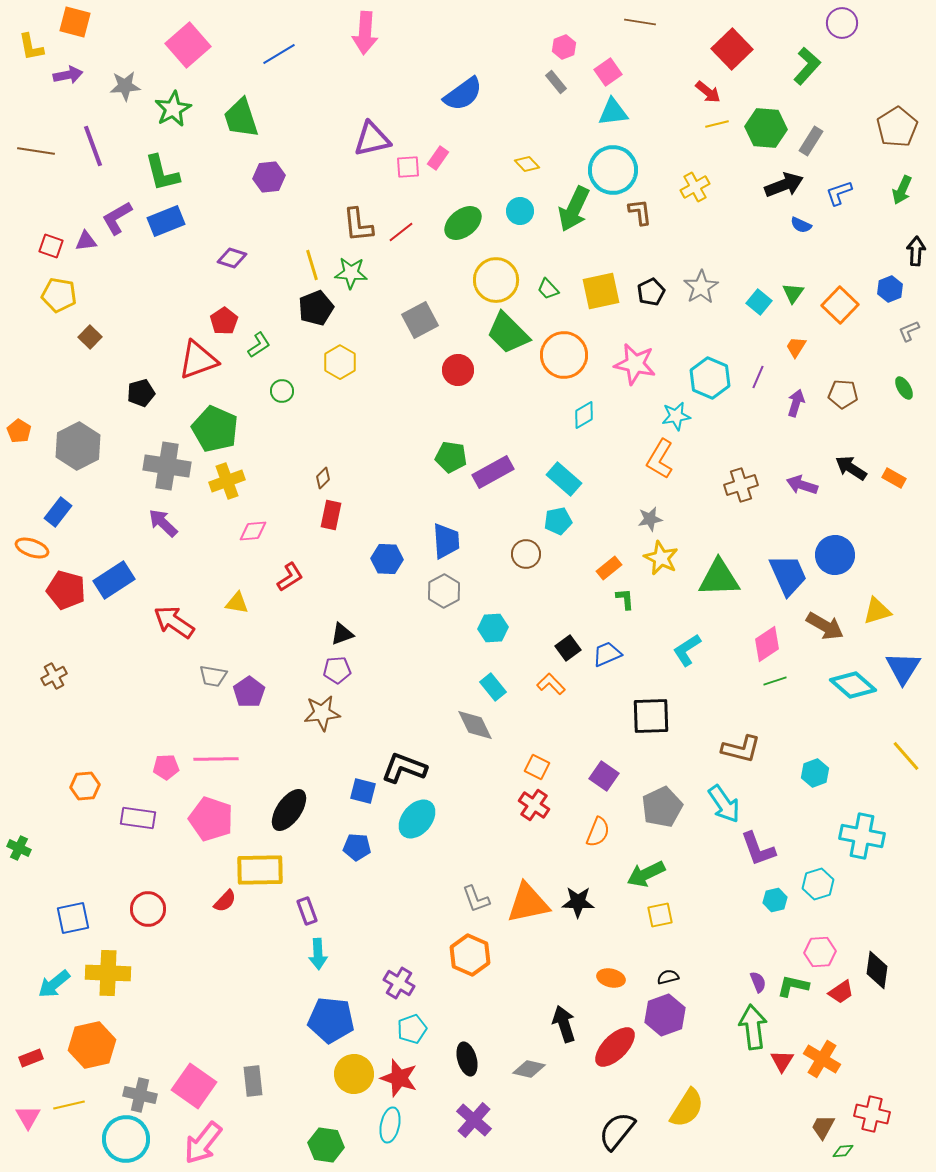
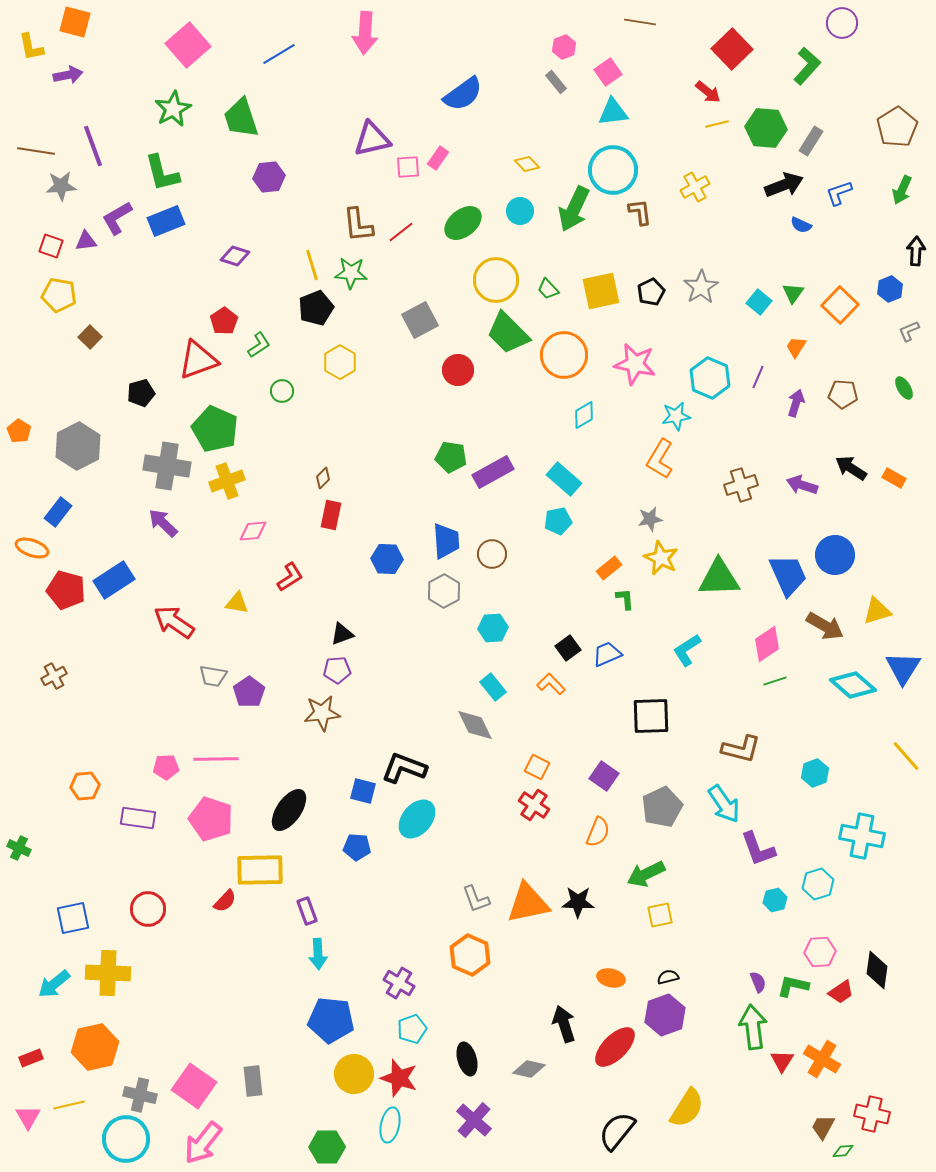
gray star at (125, 86): moved 64 px left, 100 px down
purple diamond at (232, 258): moved 3 px right, 2 px up
brown circle at (526, 554): moved 34 px left
orange hexagon at (92, 1045): moved 3 px right, 2 px down
green hexagon at (326, 1145): moved 1 px right, 2 px down; rotated 8 degrees counterclockwise
